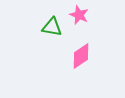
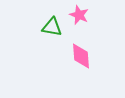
pink diamond: rotated 60 degrees counterclockwise
